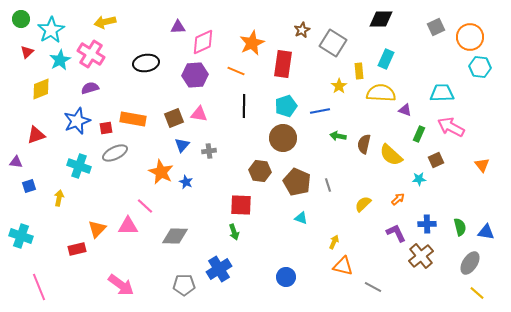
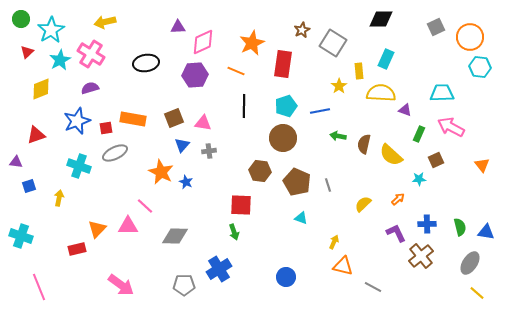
pink triangle at (199, 114): moved 4 px right, 9 px down
